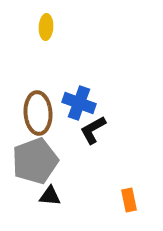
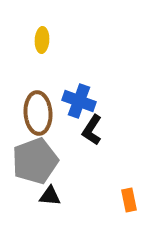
yellow ellipse: moved 4 px left, 13 px down
blue cross: moved 2 px up
black L-shape: moved 1 px left; rotated 28 degrees counterclockwise
